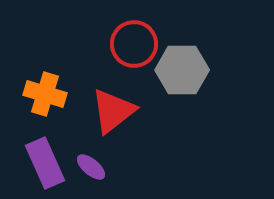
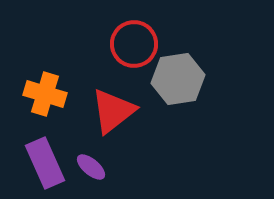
gray hexagon: moved 4 px left, 9 px down; rotated 9 degrees counterclockwise
